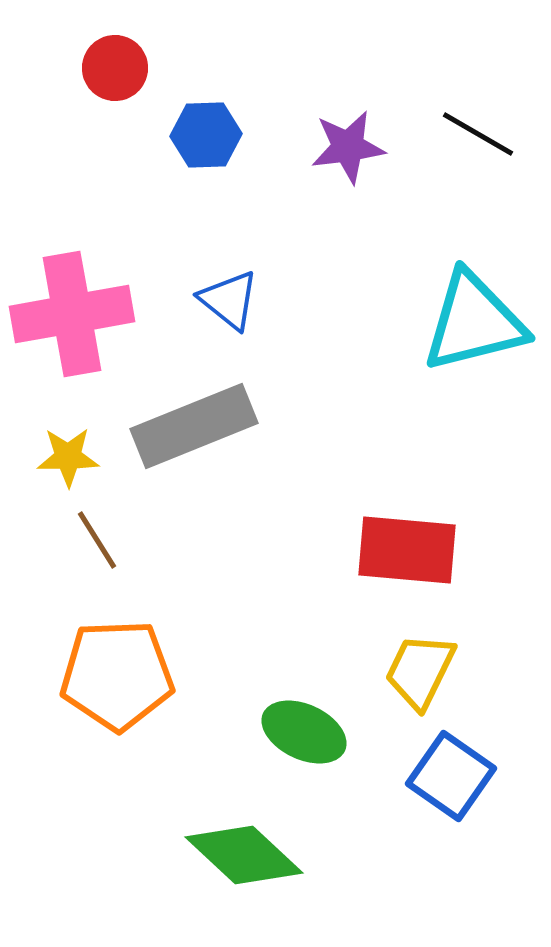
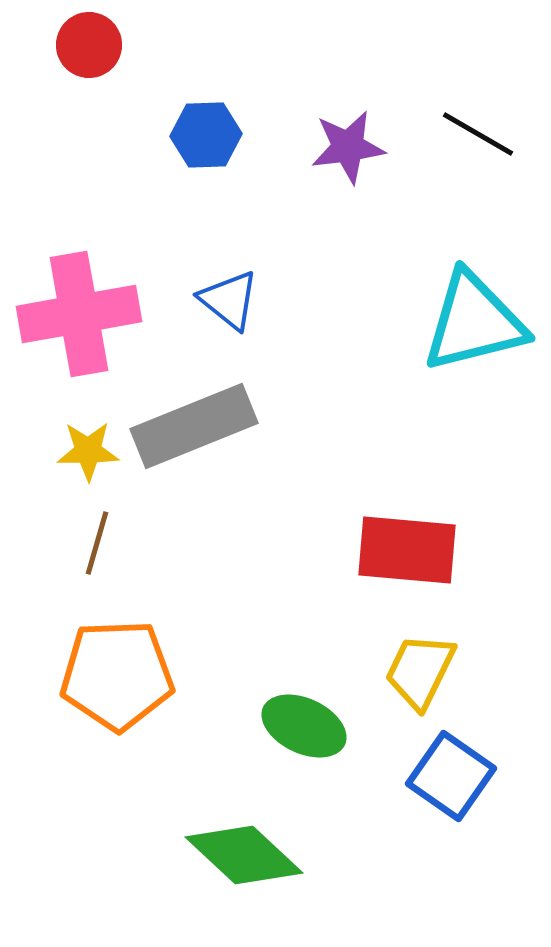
red circle: moved 26 px left, 23 px up
pink cross: moved 7 px right
yellow star: moved 20 px right, 6 px up
brown line: moved 3 px down; rotated 48 degrees clockwise
green ellipse: moved 6 px up
